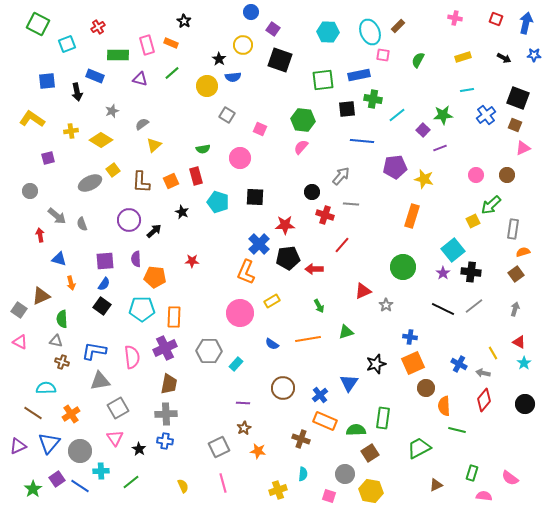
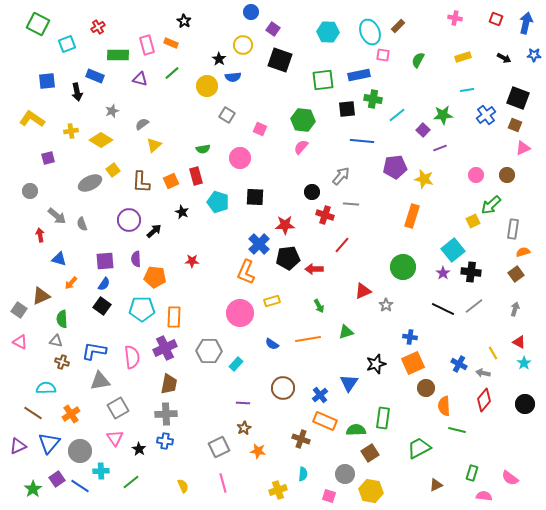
orange arrow at (71, 283): rotated 56 degrees clockwise
yellow rectangle at (272, 301): rotated 14 degrees clockwise
